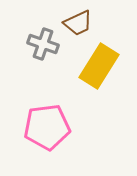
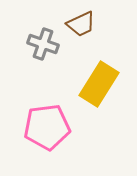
brown trapezoid: moved 3 px right, 1 px down
yellow rectangle: moved 18 px down
